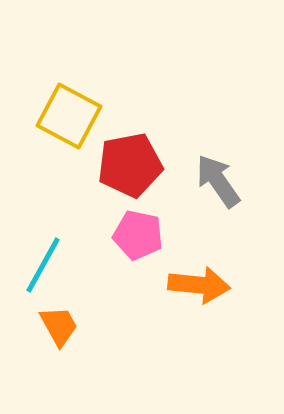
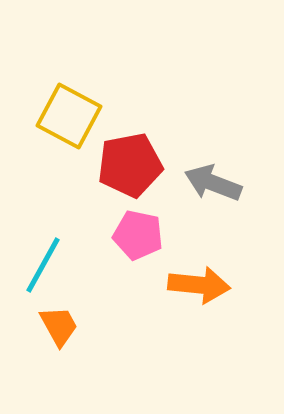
gray arrow: moved 5 px left, 2 px down; rotated 34 degrees counterclockwise
